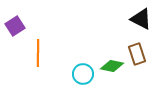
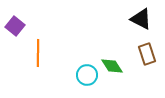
purple square: rotated 18 degrees counterclockwise
brown rectangle: moved 10 px right
green diamond: rotated 45 degrees clockwise
cyan circle: moved 4 px right, 1 px down
